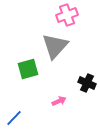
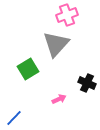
gray triangle: moved 1 px right, 2 px up
green square: rotated 15 degrees counterclockwise
pink arrow: moved 2 px up
